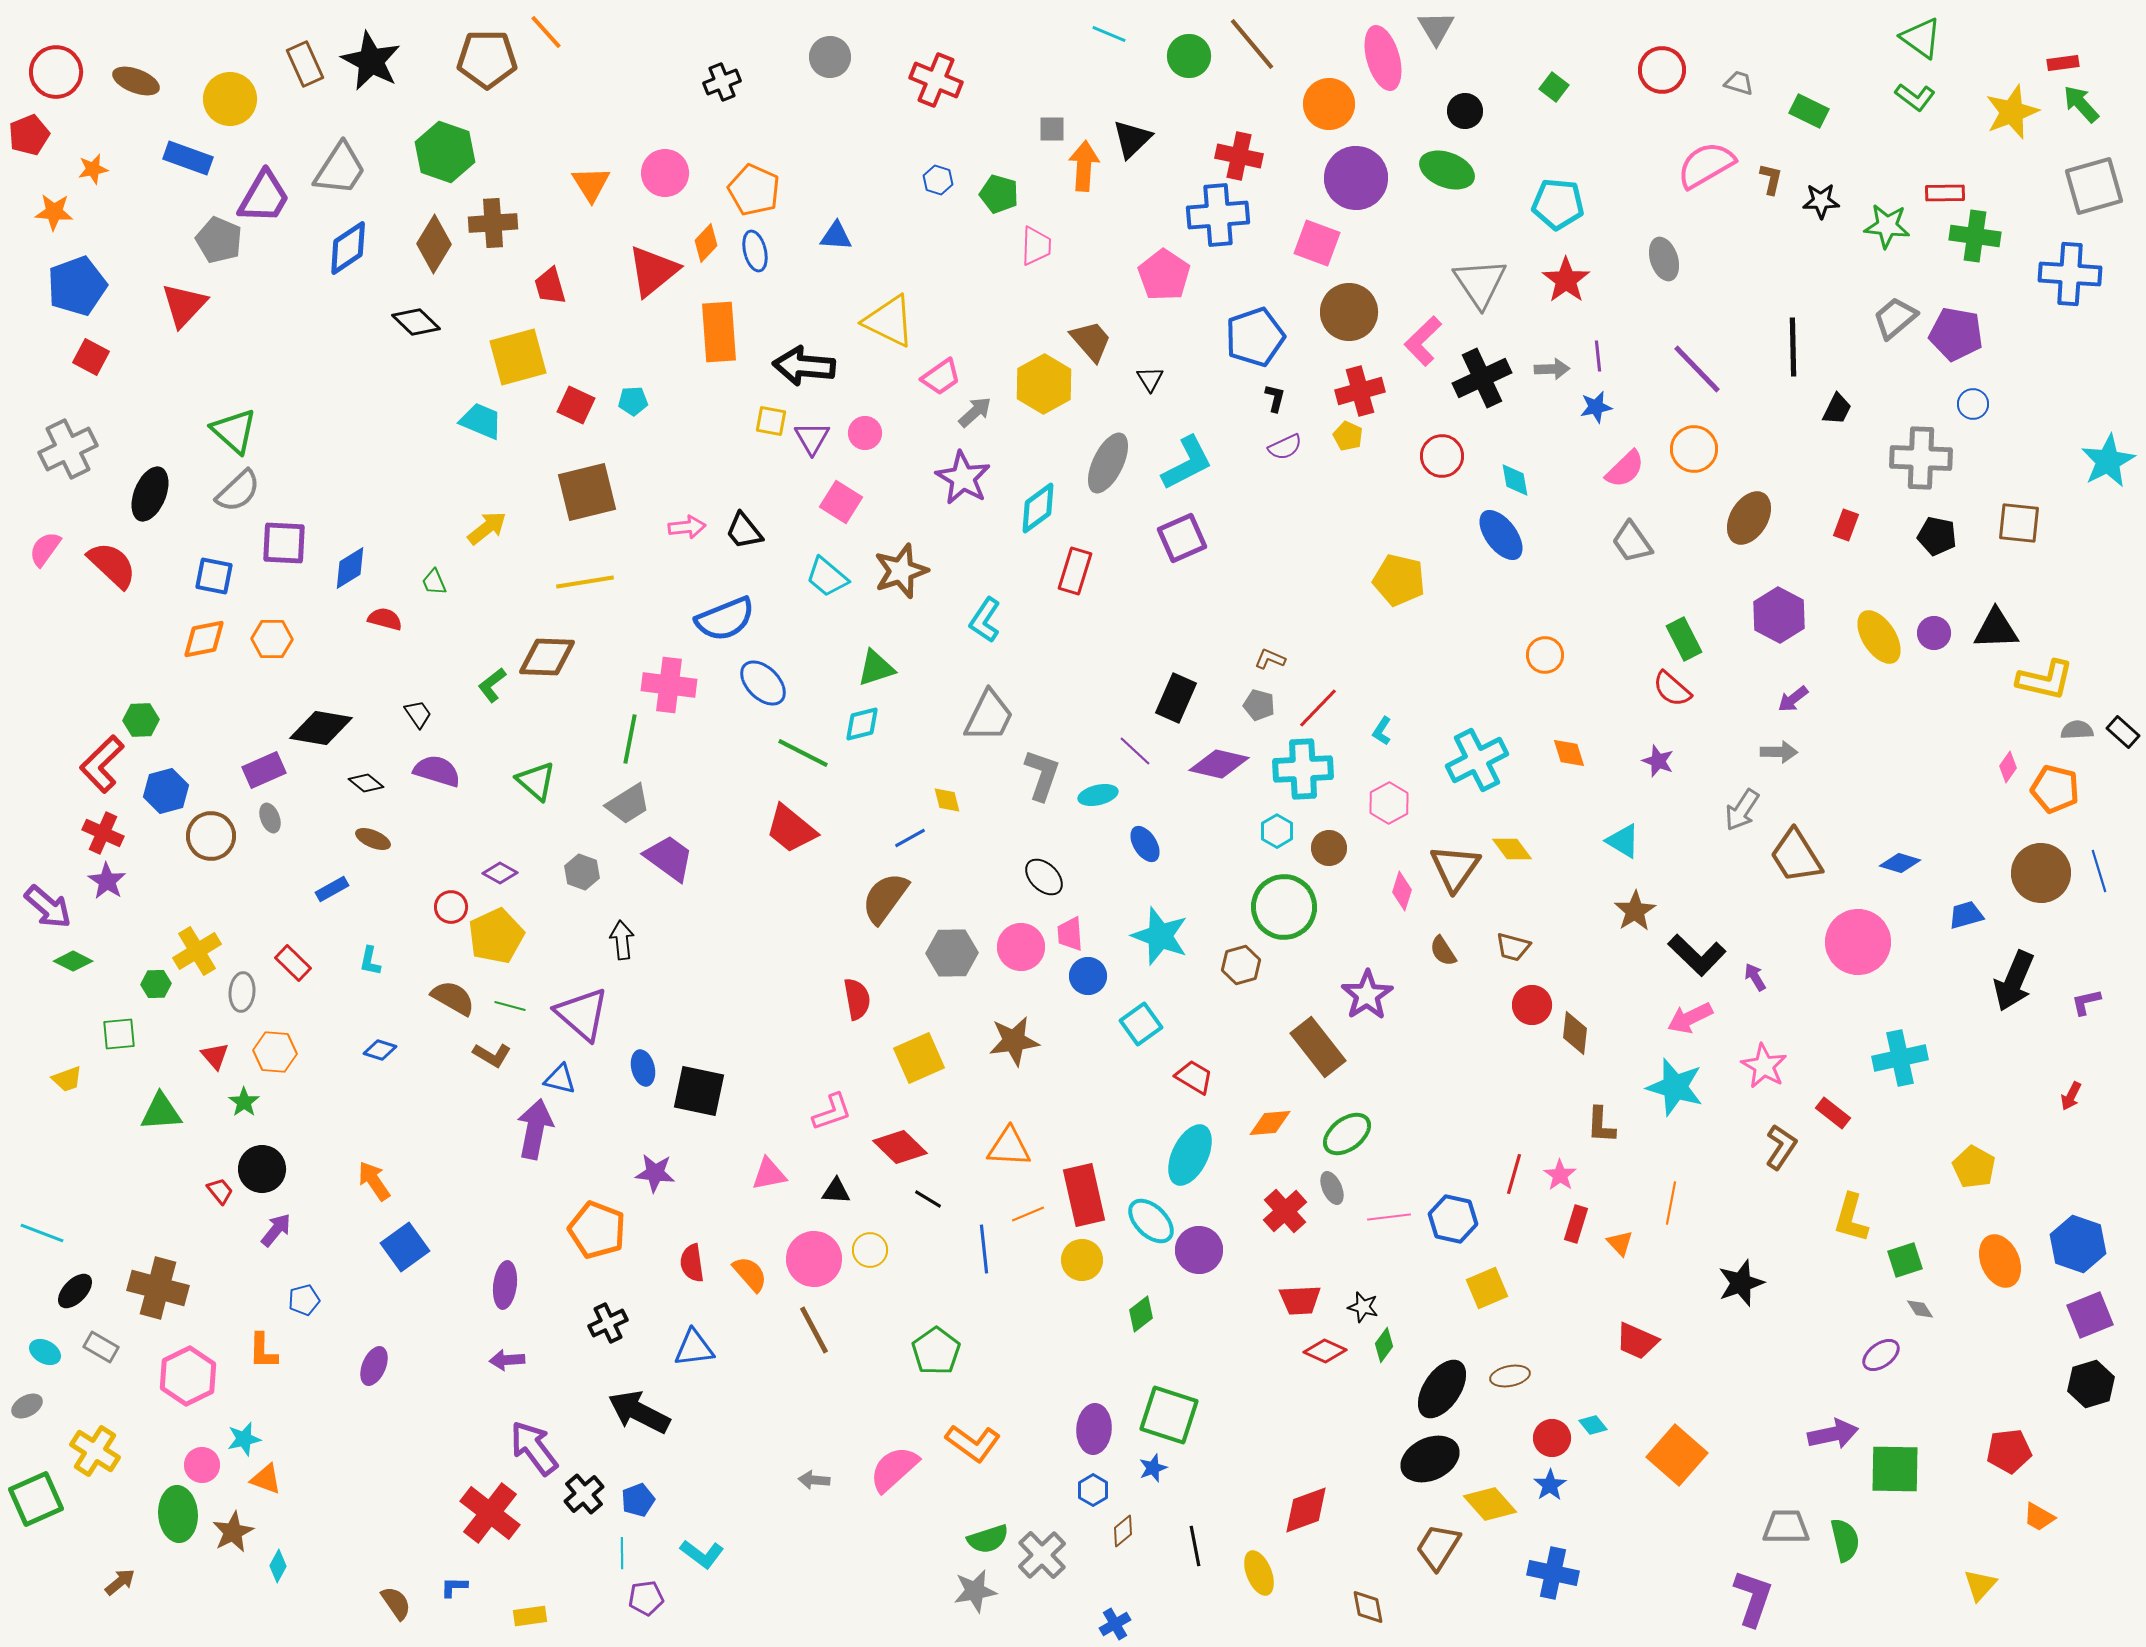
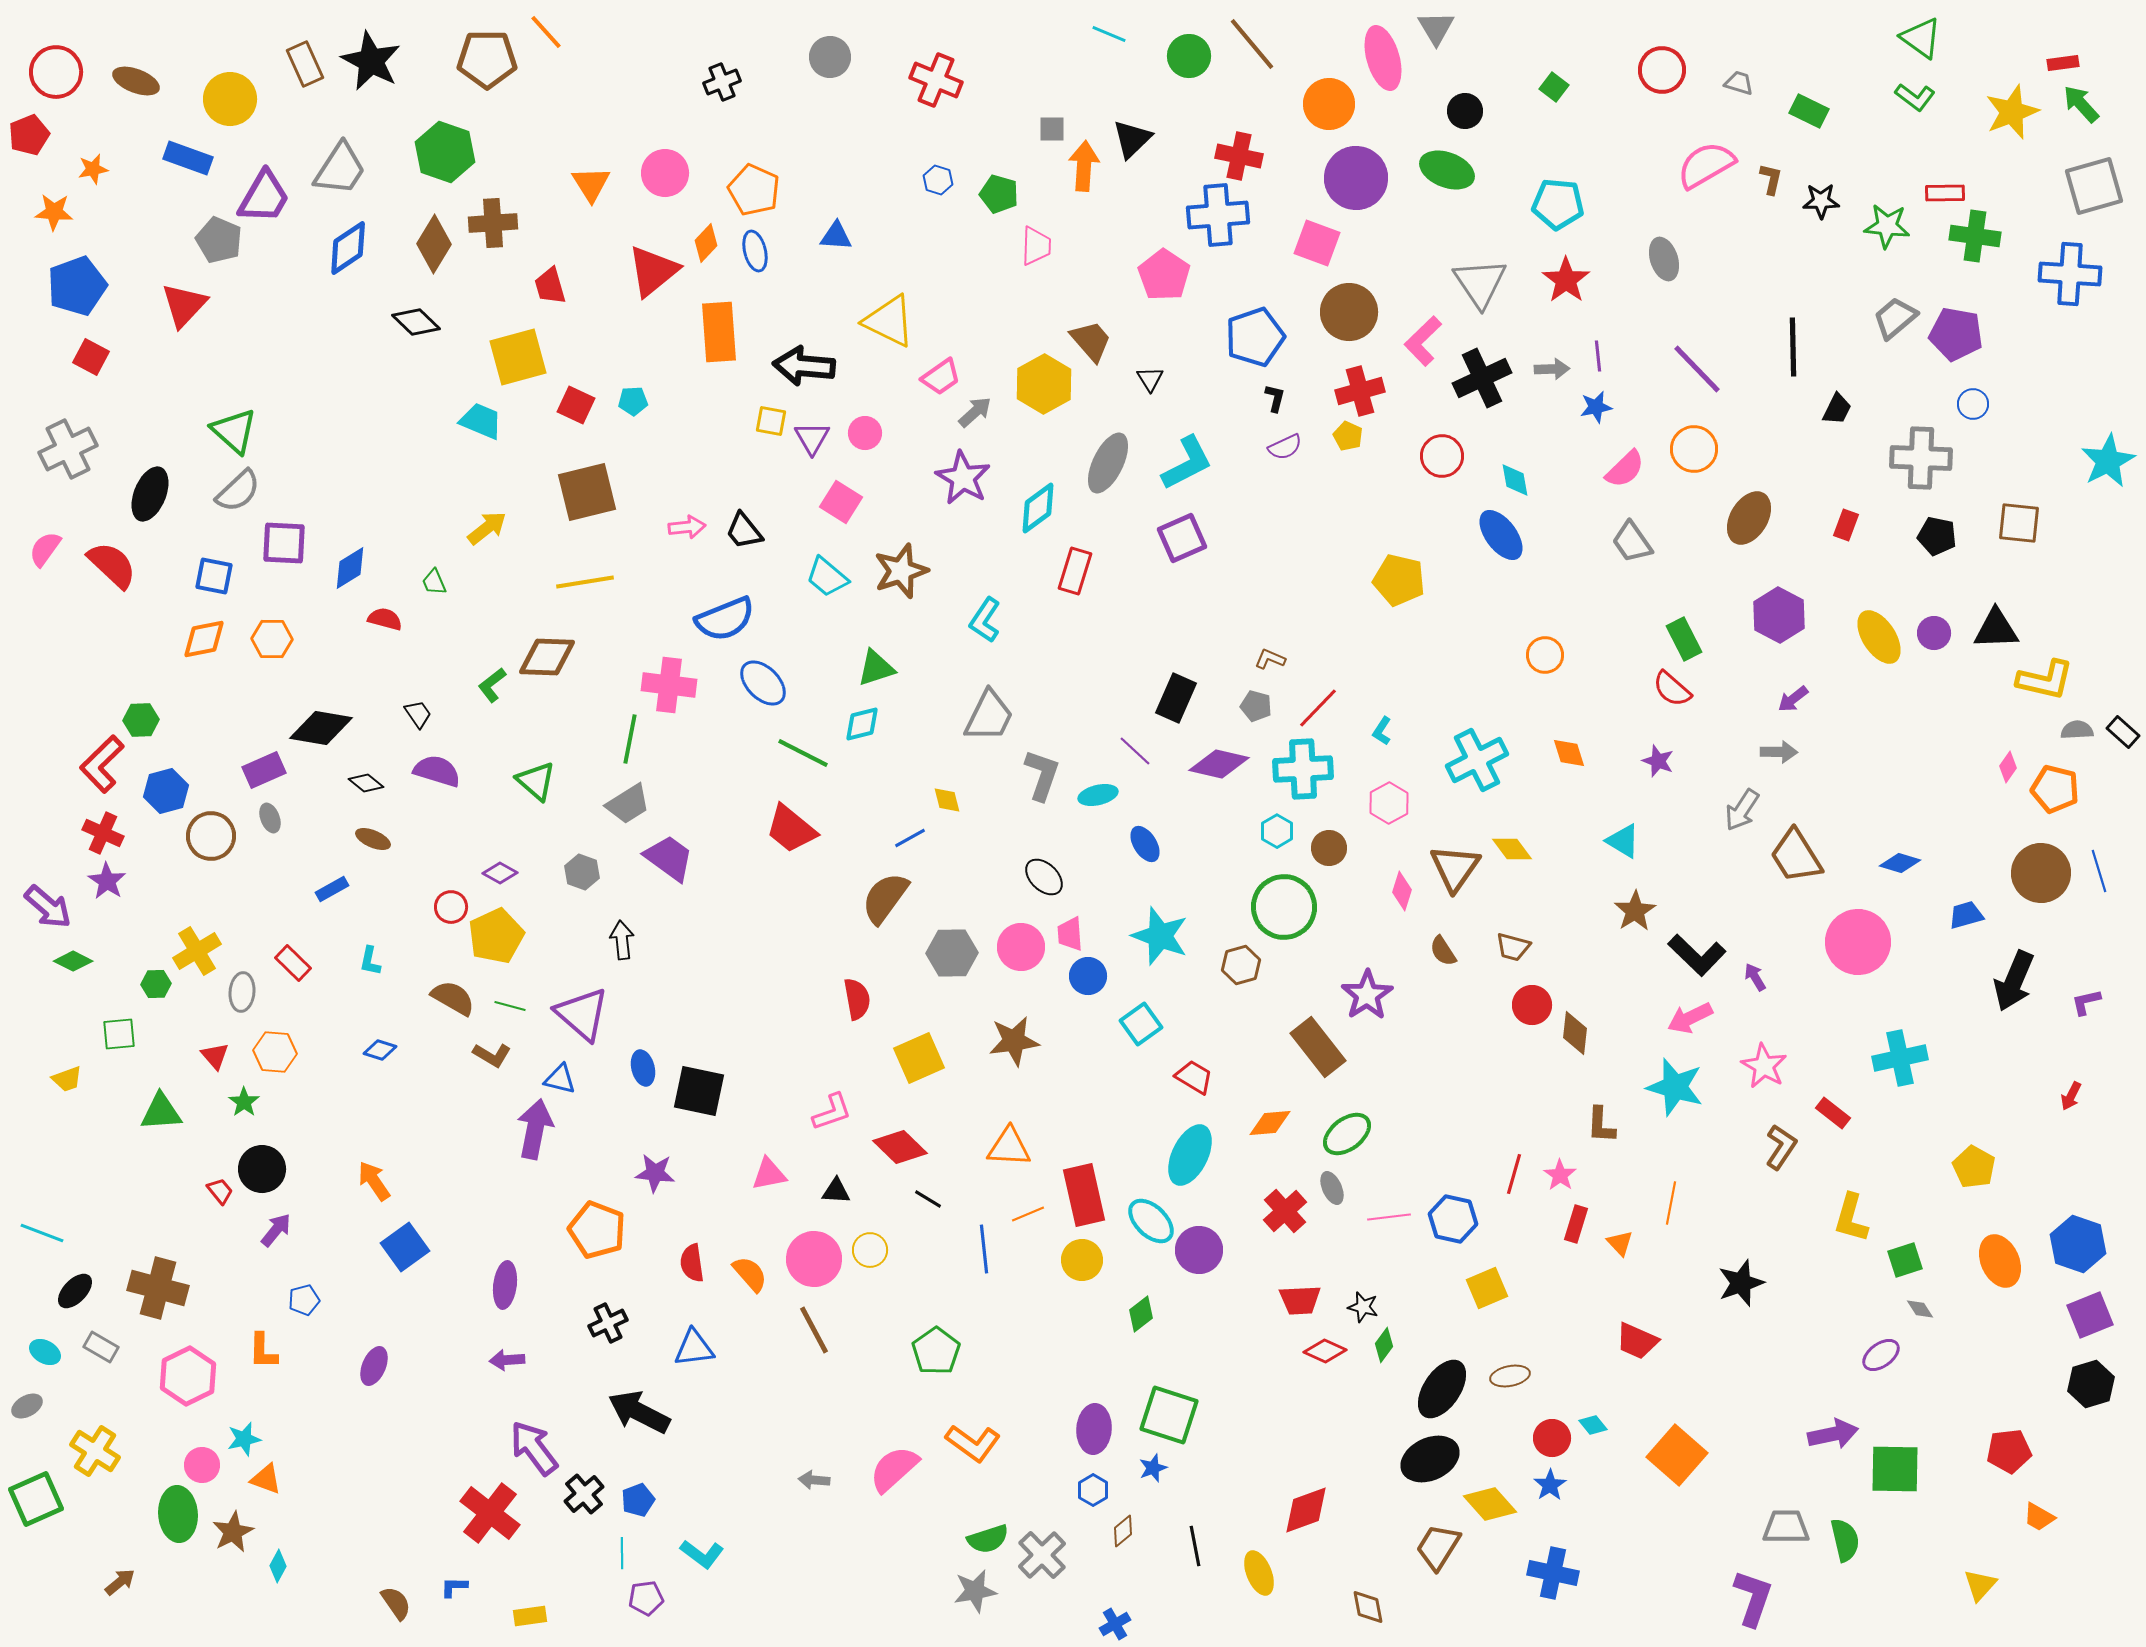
gray pentagon at (1259, 705): moved 3 px left, 1 px down
